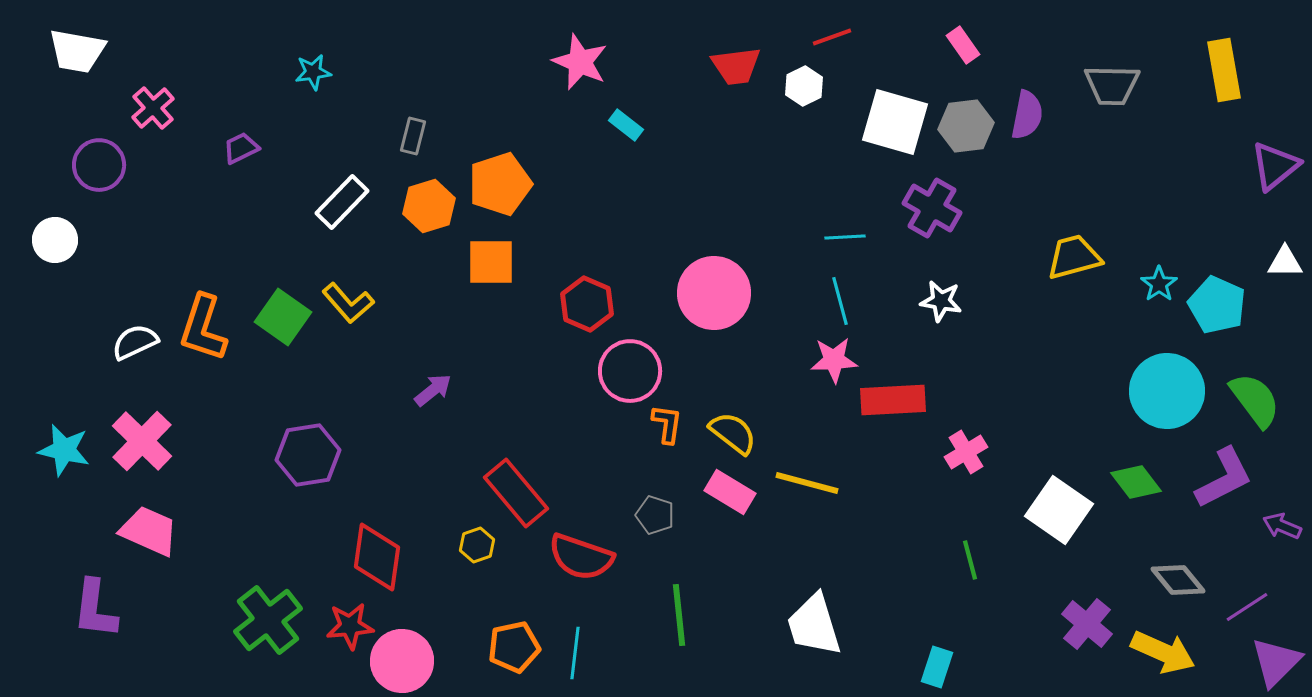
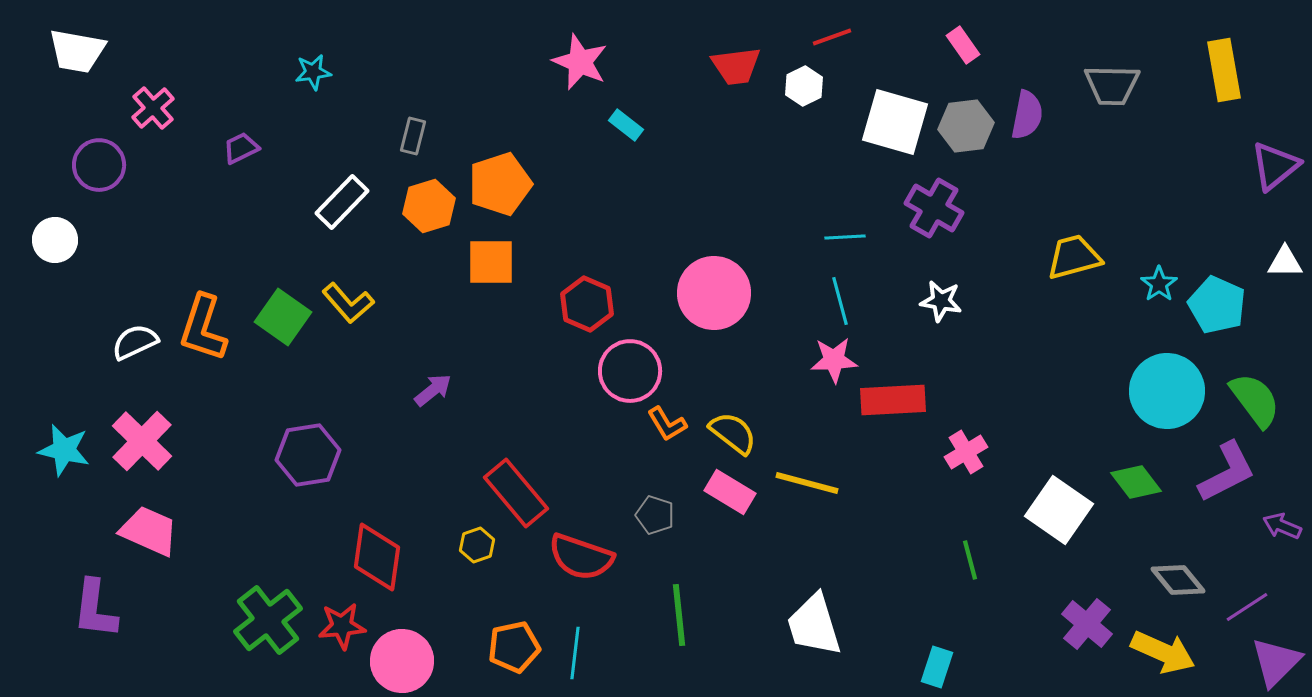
purple cross at (932, 208): moved 2 px right
orange L-shape at (667, 424): rotated 141 degrees clockwise
purple L-shape at (1224, 478): moved 3 px right, 6 px up
red star at (350, 626): moved 8 px left
